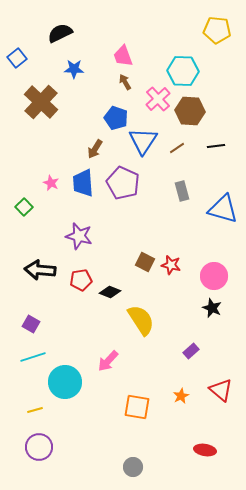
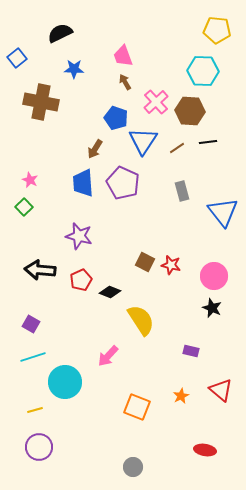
cyan hexagon at (183, 71): moved 20 px right
pink cross at (158, 99): moved 2 px left, 3 px down
brown cross at (41, 102): rotated 32 degrees counterclockwise
black line at (216, 146): moved 8 px left, 4 px up
pink star at (51, 183): moved 21 px left, 3 px up
blue triangle at (223, 209): moved 3 px down; rotated 36 degrees clockwise
red pentagon at (81, 280): rotated 15 degrees counterclockwise
purple rectangle at (191, 351): rotated 56 degrees clockwise
pink arrow at (108, 361): moved 5 px up
orange square at (137, 407): rotated 12 degrees clockwise
